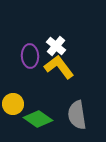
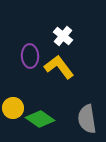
white cross: moved 7 px right, 10 px up
yellow circle: moved 4 px down
gray semicircle: moved 10 px right, 4 px down
green diamond: moved 2 px right
